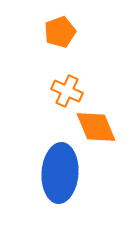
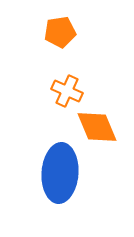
orange pentagon: rotated 12 degrees clockwise
orange diamond: moved 1 px right
